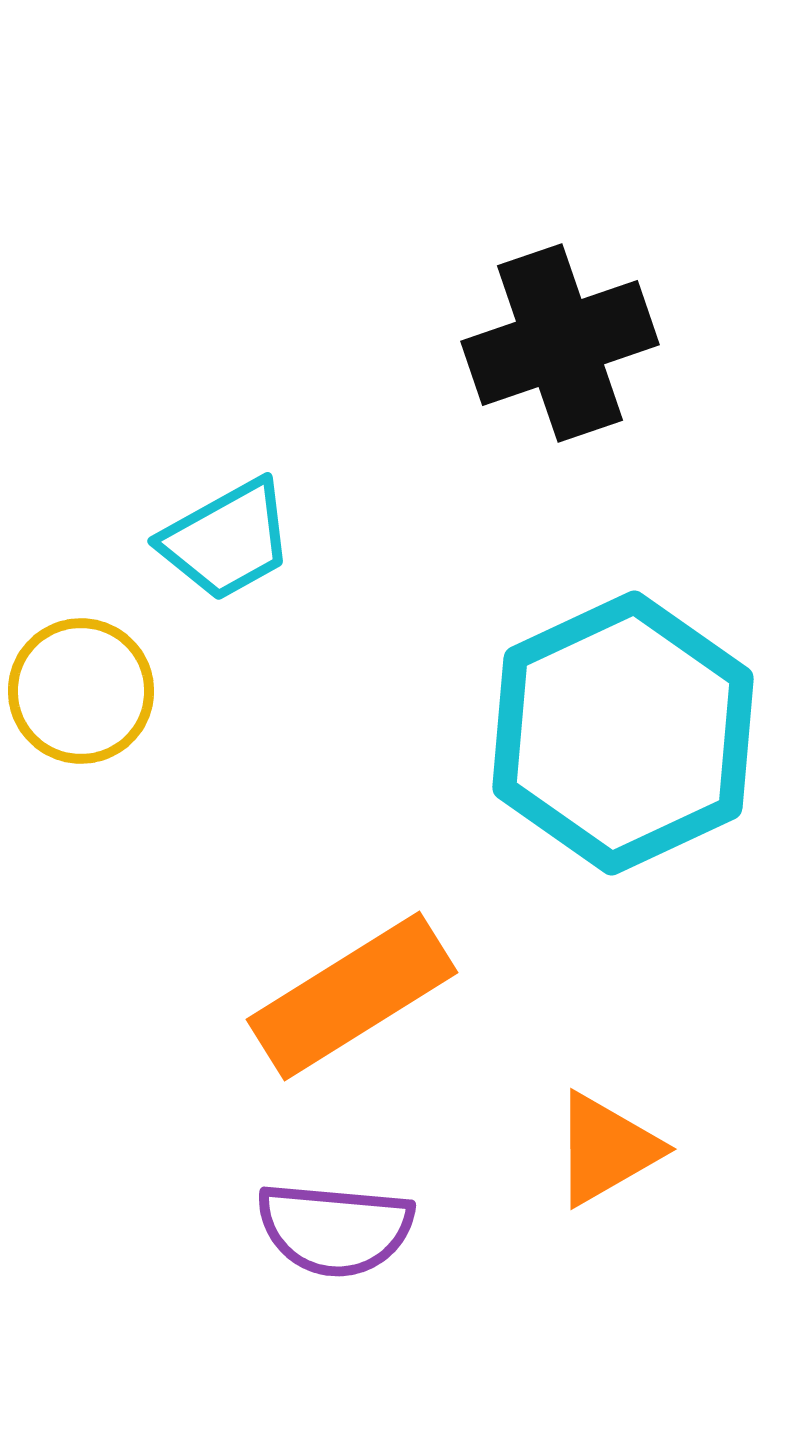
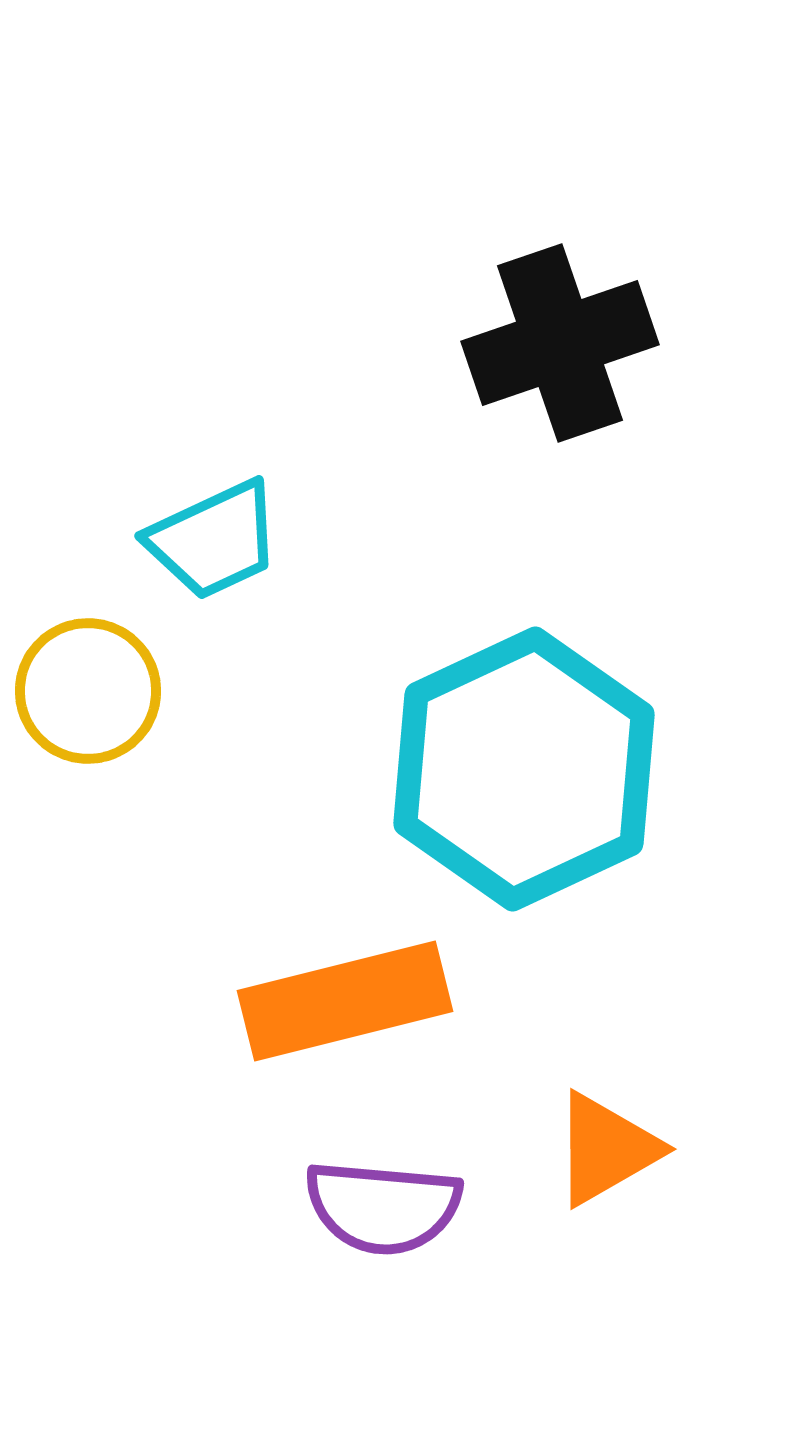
cyan trapezoid: moved 13 px left; rotated 4 degrees clockwise
yellow circle: moved 7 px right
cyan hexagon: moved 99 px left, 36 px down
orange rectangle: moved 7 px left, 5 px down; rotated 18 degrees clockwise
purple semicircle: moved 48 px right, 22 px up
